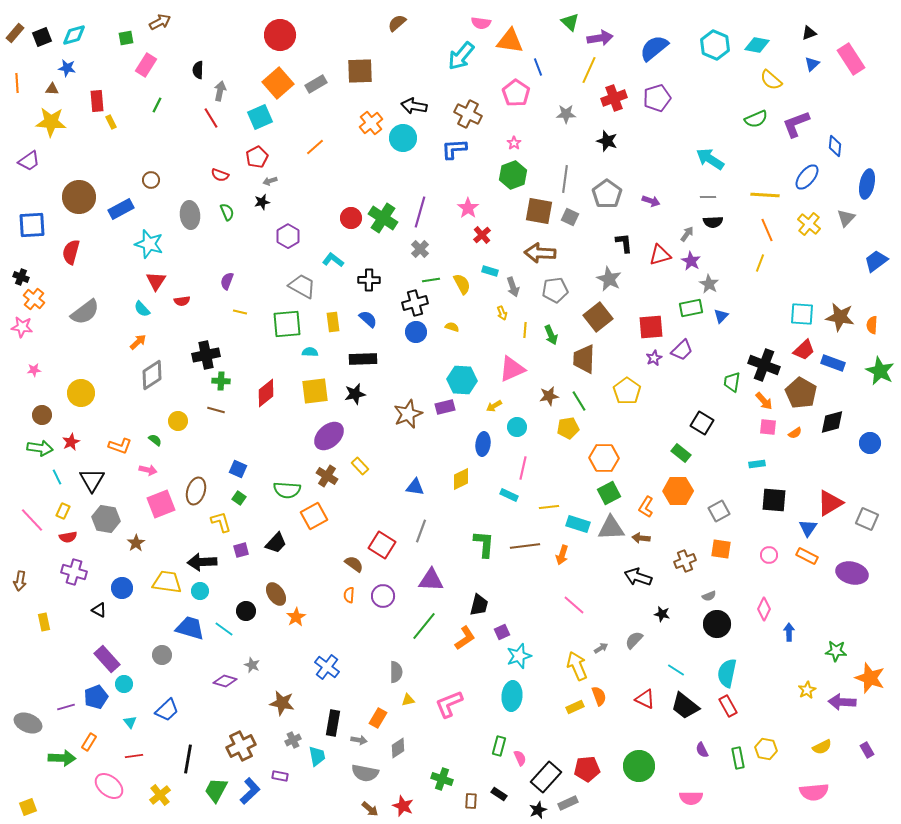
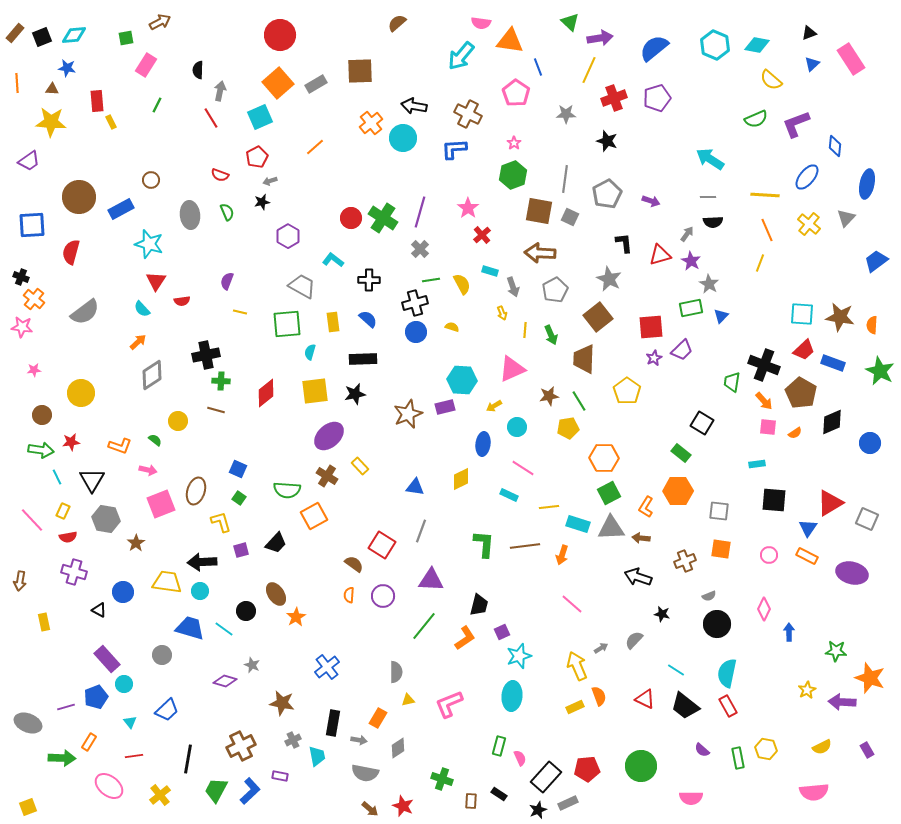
cyan diamond at (74, 35): rotated 10 degrees clockwise
gray pentagon at (607, 194): rotated 8 degrees clockwise
gray pentagon at (555, 290): rotated 20 degrees counterclockwise
cyan semicircle at (310, 352): rotated 77 degrees counterclockwise
black diamond at (832, 422): rotated 8 degrees counterclockwise
red star at (71, 442): rotated 18 degrees clockwise
green arrow at (40, 448): moved 1 px right, 2 px down
pink line at (523, 468): rotated 70 degrees counterclockwise
gray square at (719, 511): rotated 35 degrees clockwise
blue circle at (122, 588): moved 1 px right, 4 px down
pink line at (574, 605): moved 2 px left, 1 px up
blue cross at (327, 667): rotated 15 degrees clockwise
purple semicircle at (702, 750): rotated 21 degrees counterclockwise
green circle at (639, 766): moved 2 px right
